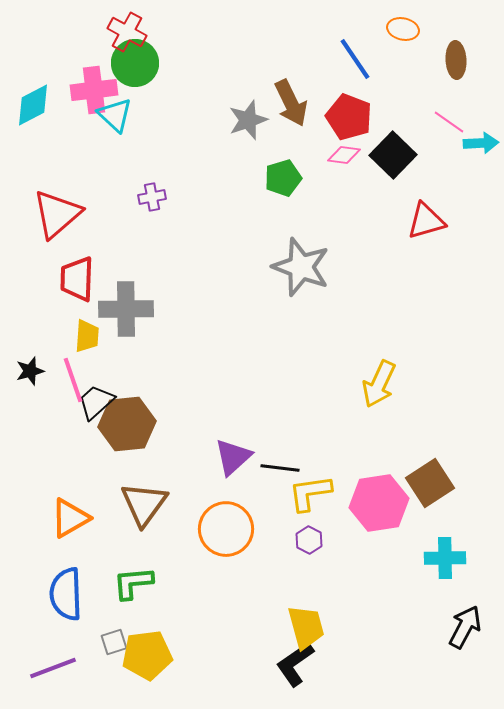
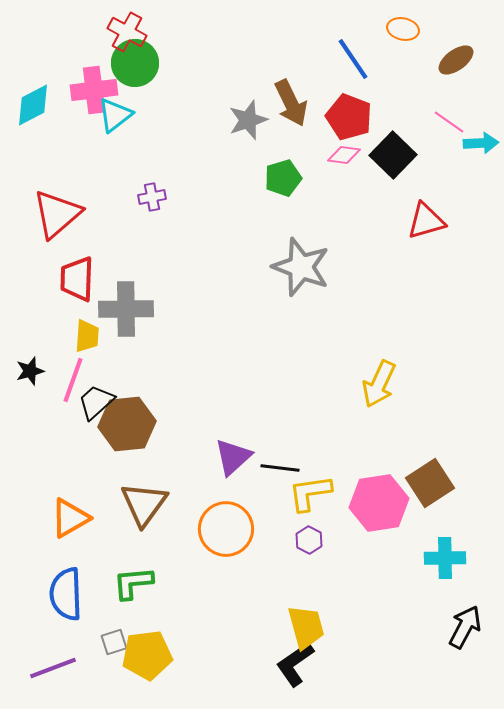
blue line at (355, 59): moved 2 px left
brown ellipse at (456, 60): rotated 57 degrees clockwise
cyan triangle at (115, 115): rotated 39 degrees clockwise
pink line at (73, 380): rotated 39 degrees clockwise
